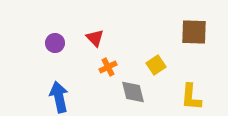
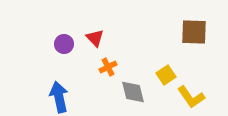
purple circle: moved 9 px right, 1 px down
yellow square: moved 10 px right, 10 px down
yellow L-shape: rotated 40 degrees counterclockwise
